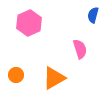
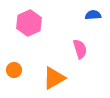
blue semicircle: rotated 70 degrees clockwise
orange circle: moved 2 px left, 5 px up
